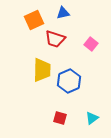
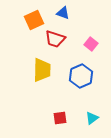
blue triangle: rotated 32 degrees clockwise
blue hexagon: moved 12 px right, 5 px up
red square: rotated 24 degrees counterclockwise
